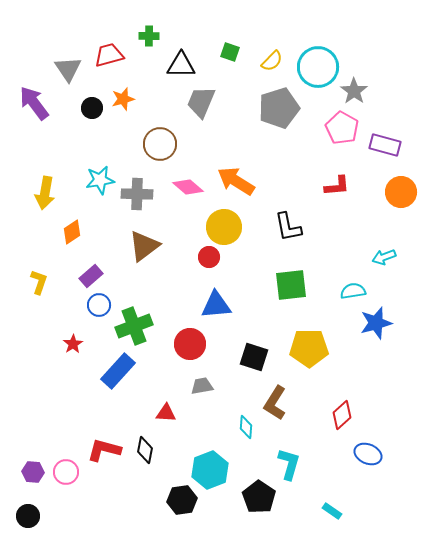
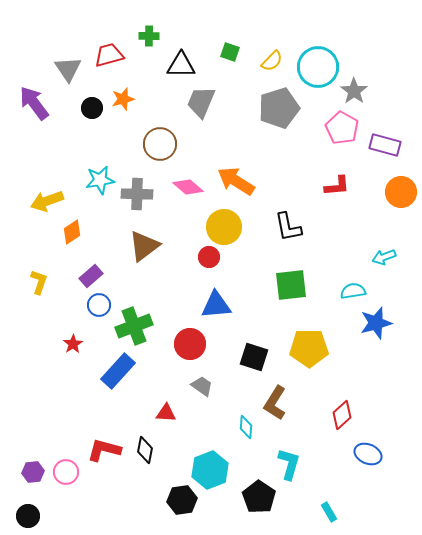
yellow arrow at (45, 193): moved 2 px right, 8 px down; rotated 60 degrees clockwise
gray trapezoid at (202, 386): rotated 45 degrees clockwise
purple hexagon at (33, 472): rotated 10 degrees counterclockwise
cyan rectangle at (332, 511): moved 3 px left, 1 px down; rotated 24 degrees clockwise
